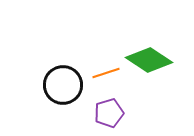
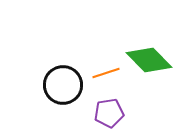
green diamond: rotated 12 degrees clockwise
purple pentagon: rotated 8 degrees clockwise
